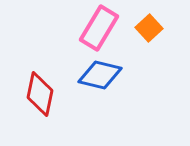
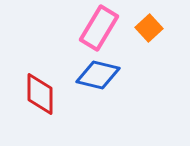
blue diamond: moved 2 px left
red diamond: rotated 12 degrees counterclockwise
